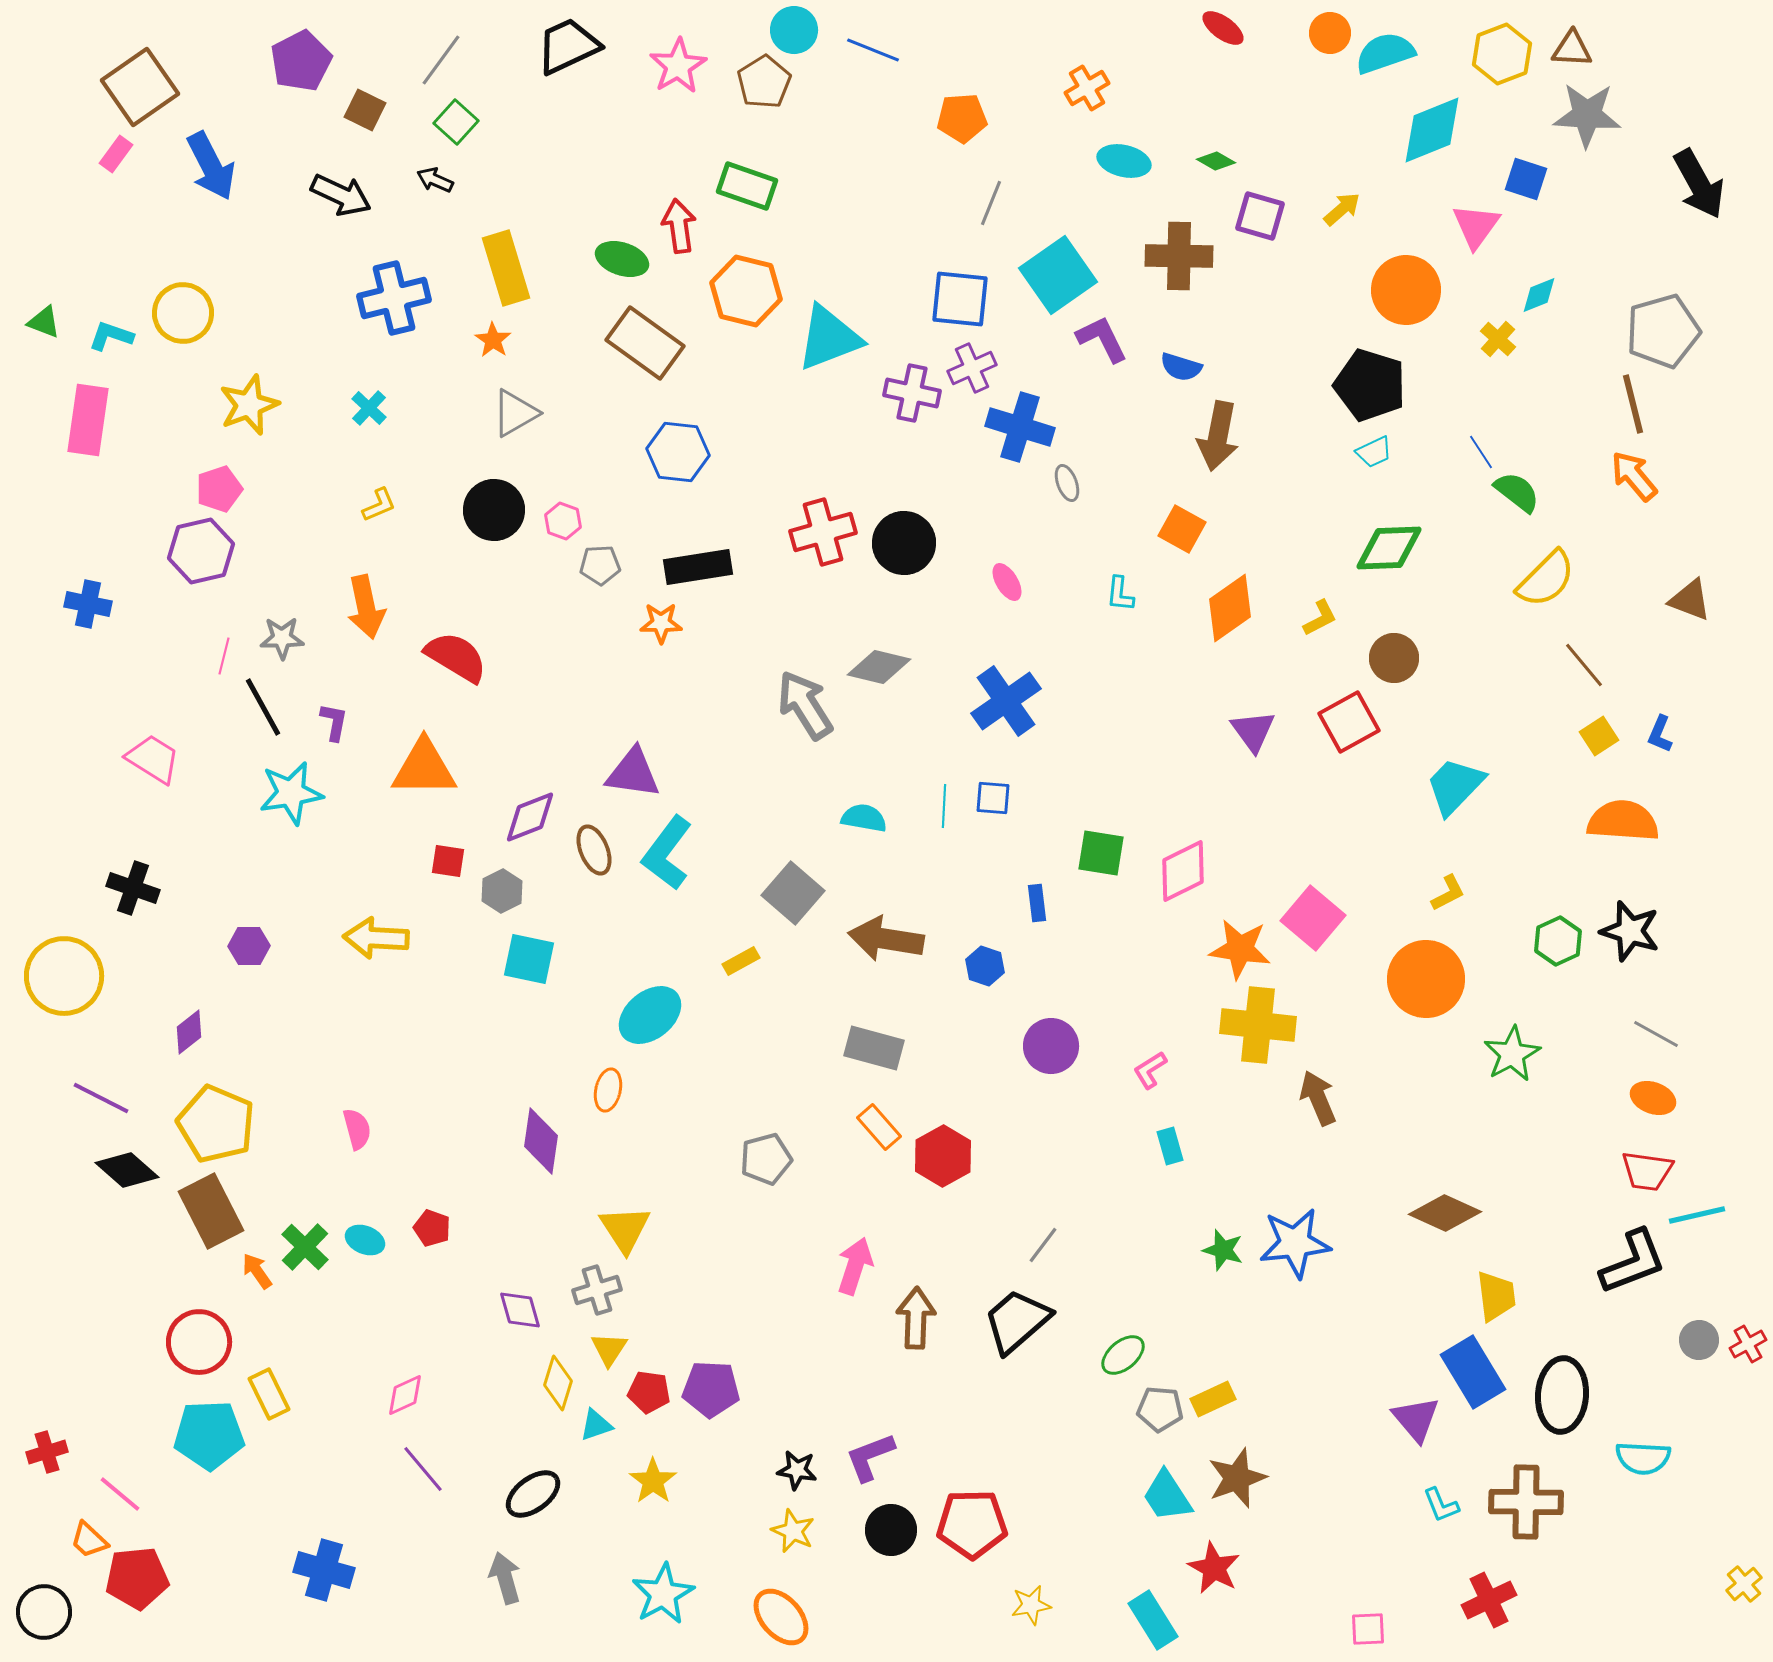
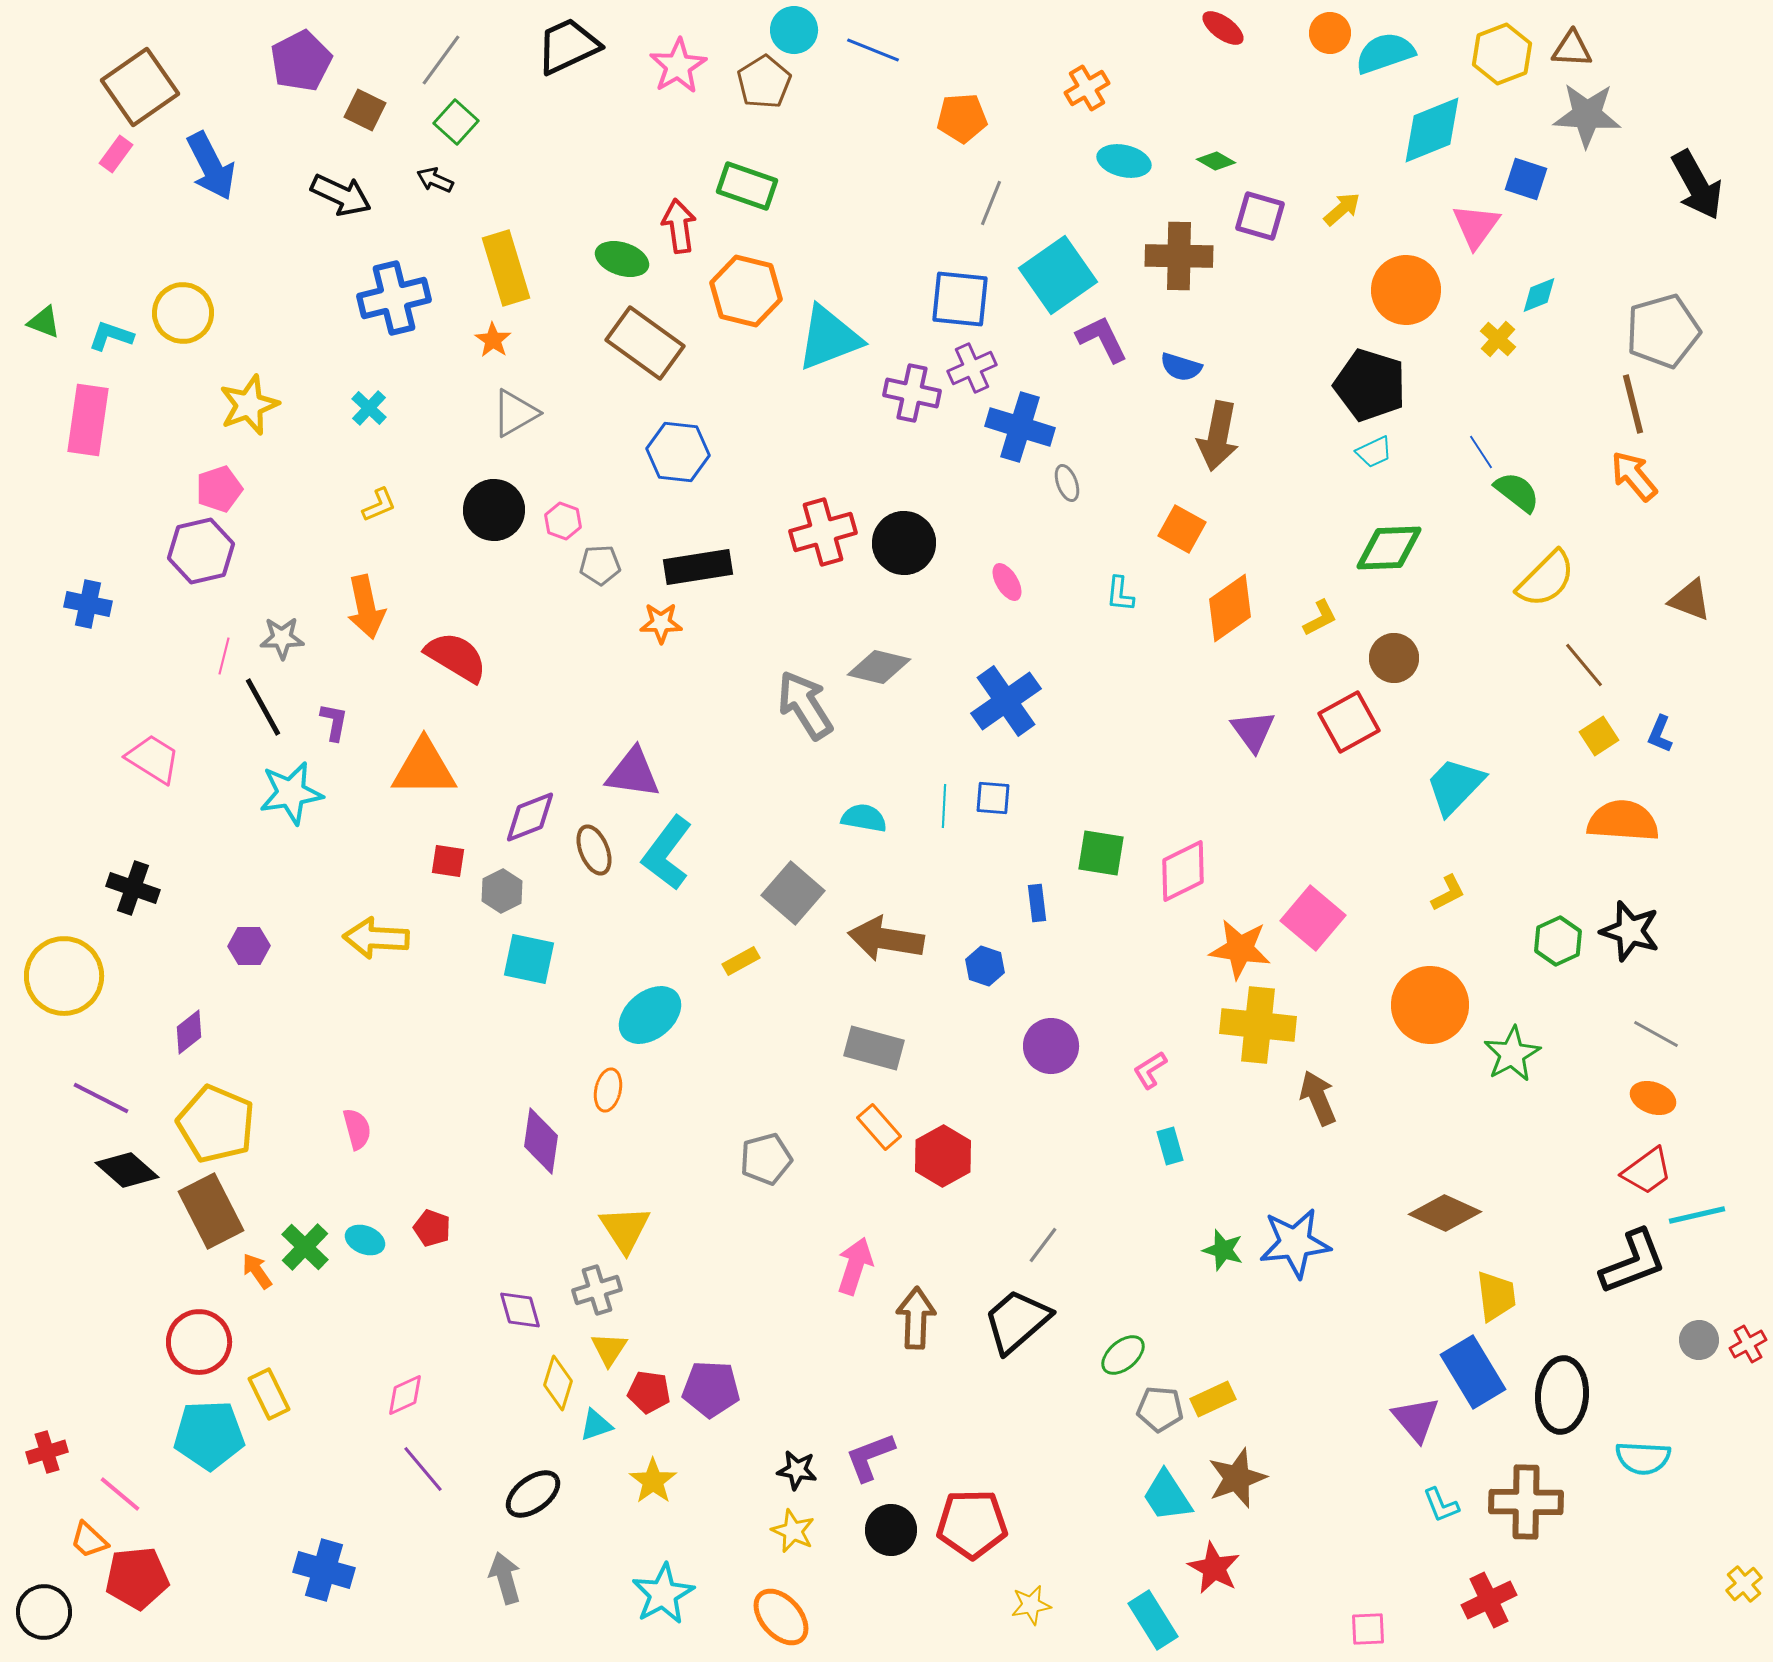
black arrow at (1699, 184): moved 2 px left, 1 px down
orange circle at (1426, 979): moved 4 px right, 26 px down
red trapezoid at (1647, 1171): rotated 44 degrees counterclockwise
